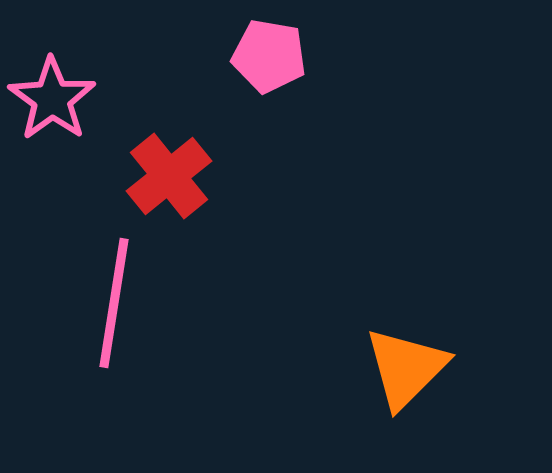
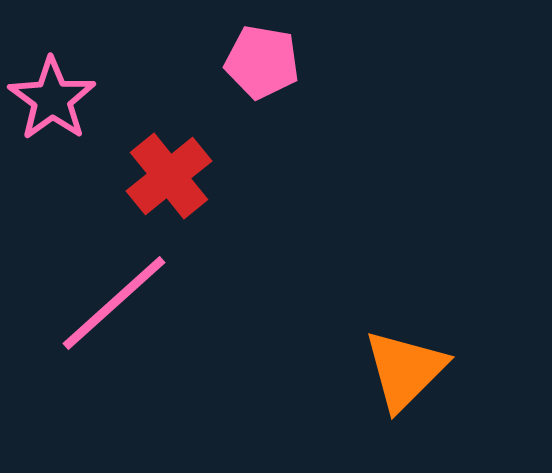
pink pentagon: moved 7 px left, 6 px down
pink line: rotated 39 degrees clockwise
orange triangle: moved 1 px left, 2 px down
